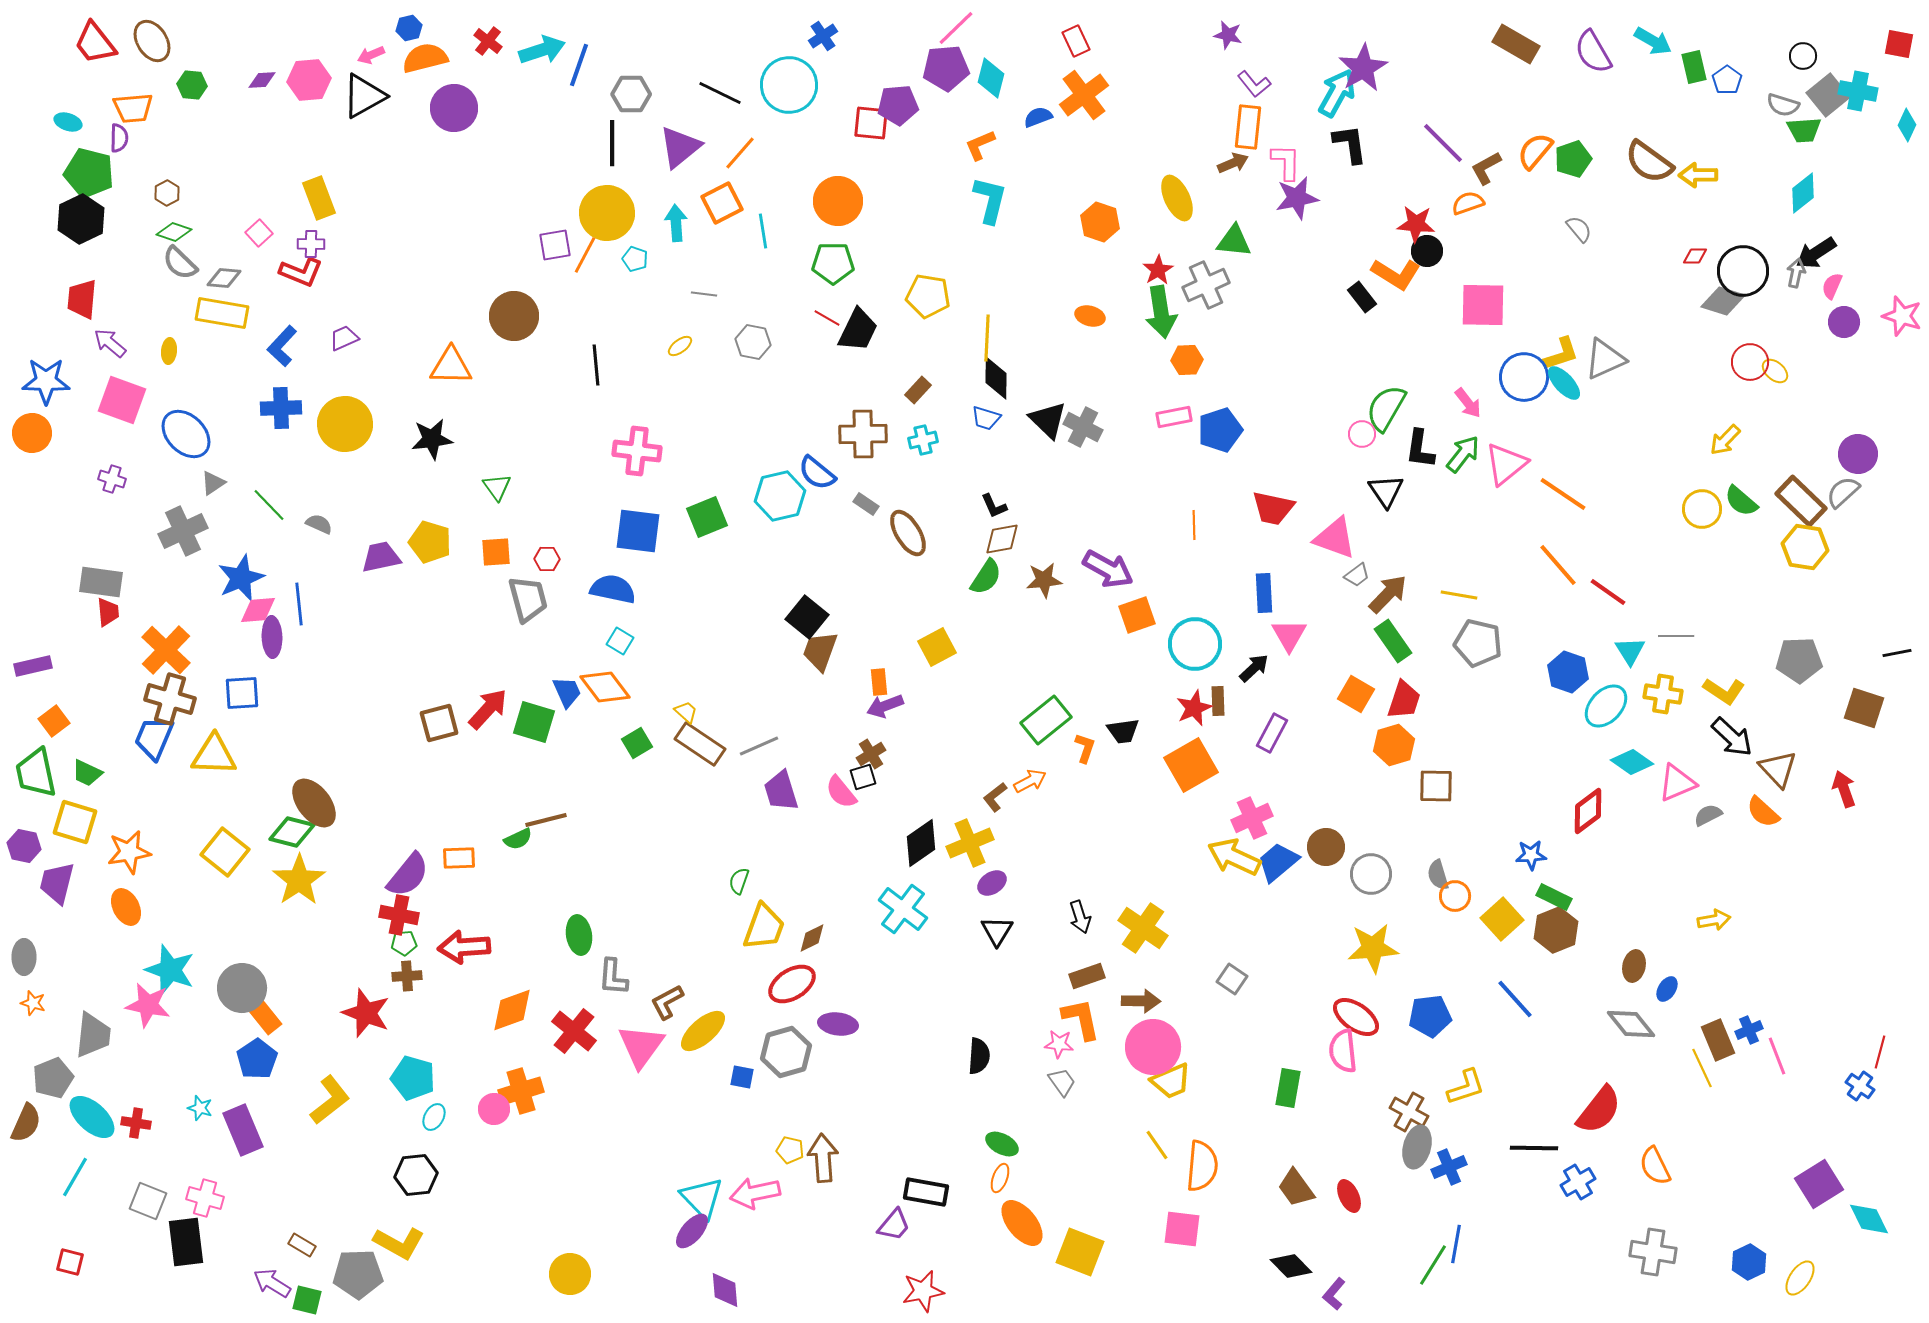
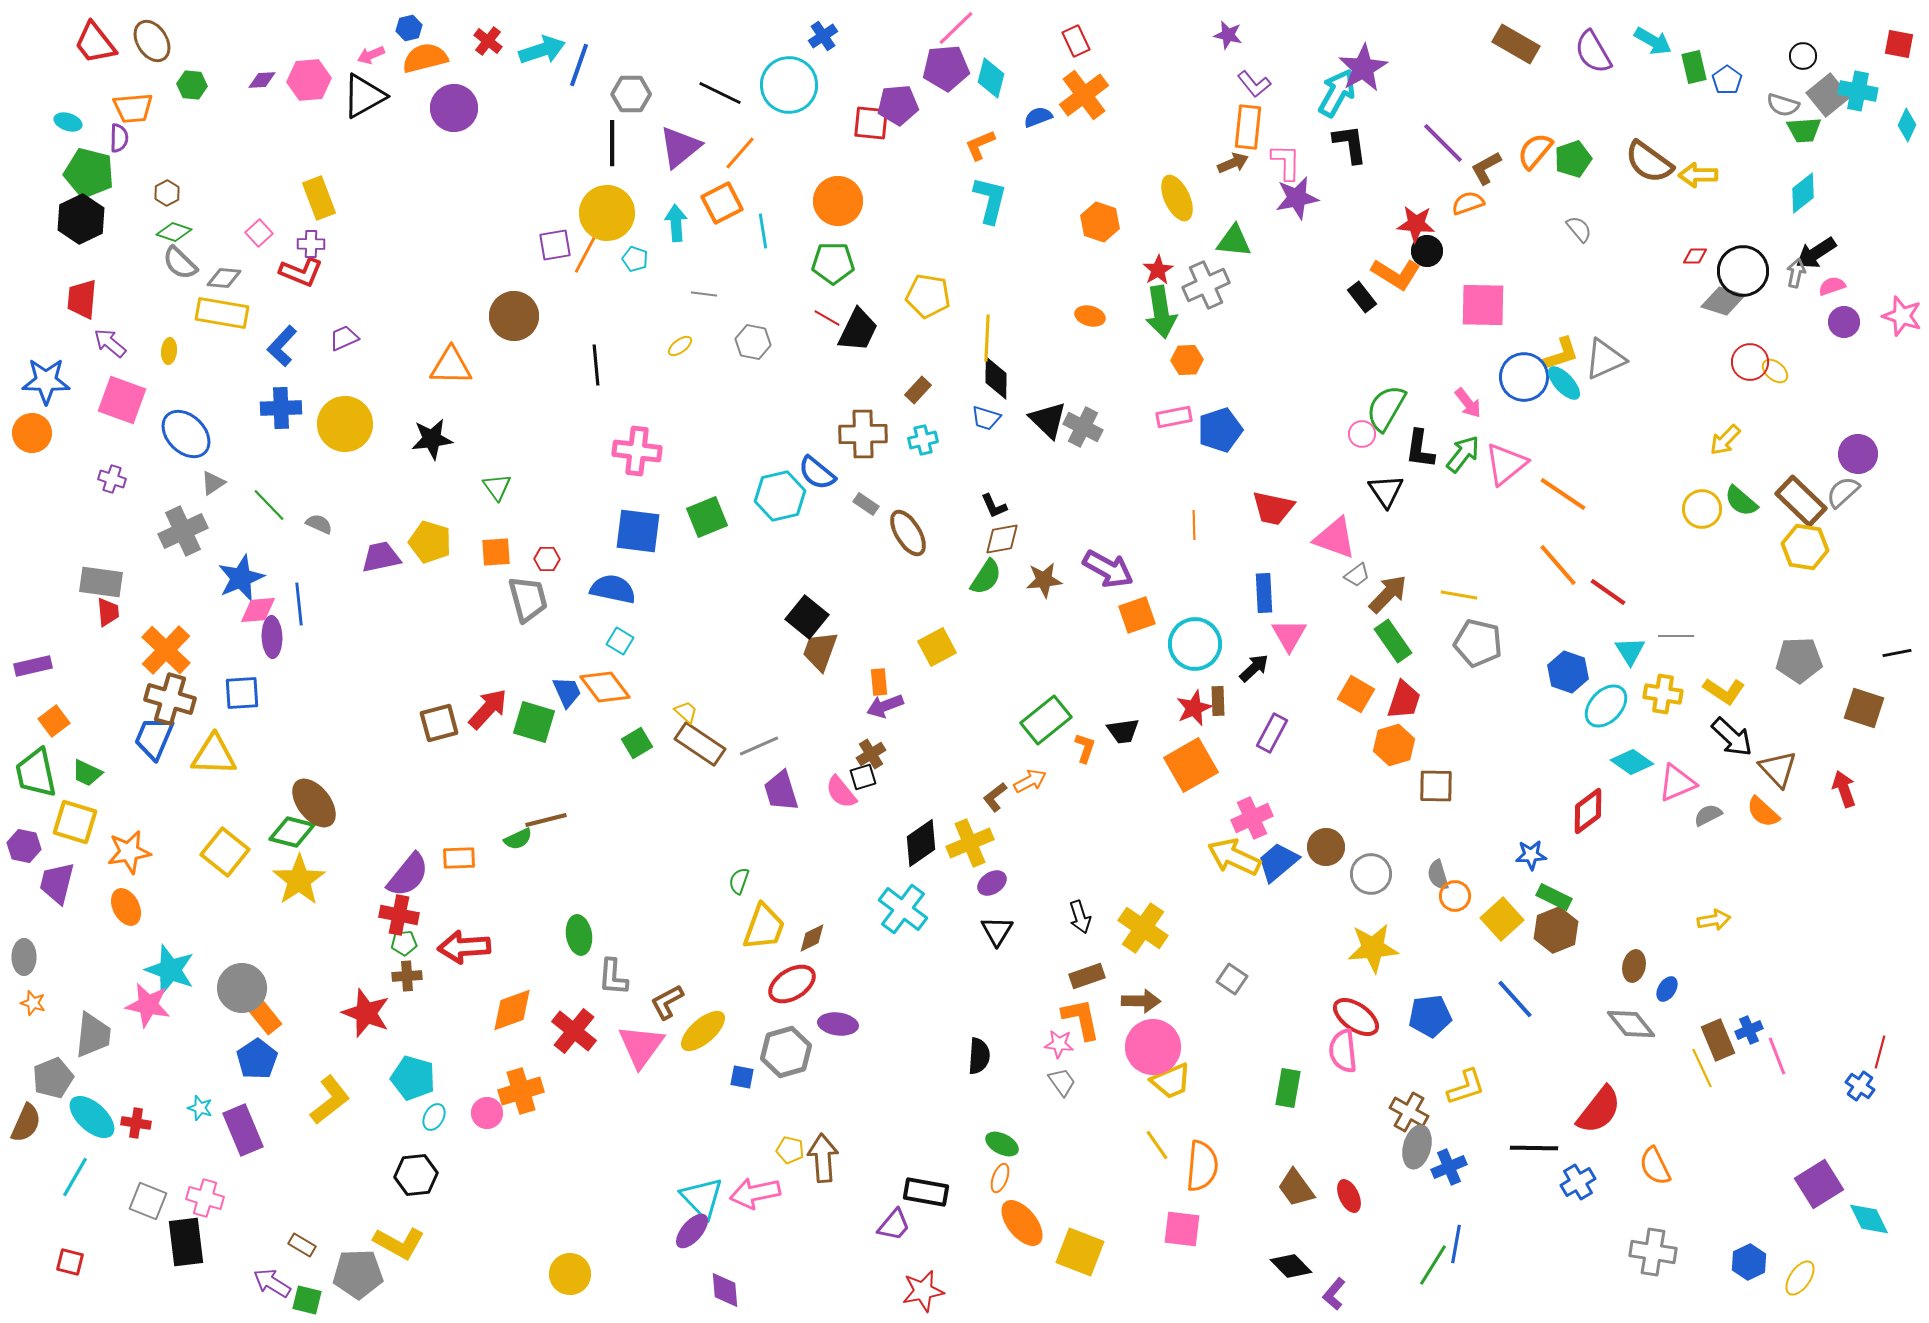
pink semicircle at (1832, 286): rotated 48 degrees clockwise
pink circle at (494, 1109): moved 7 px left, 4 px down
